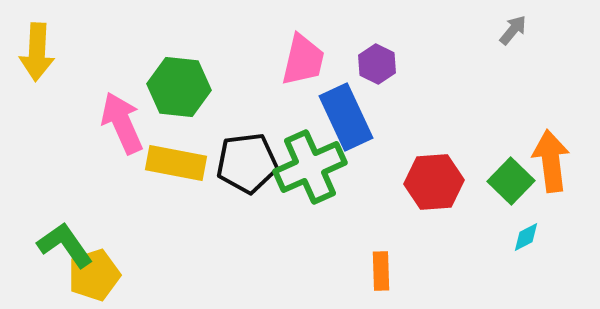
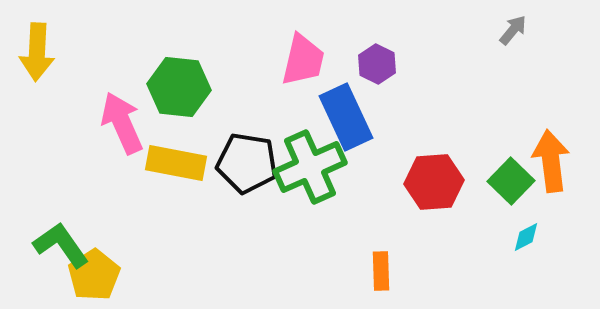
black pentagon: rotated 16 degrees clockwise
green L-shape: moved 4 px left
yellow pentagon: rotated 15 degrees counterclockwise
